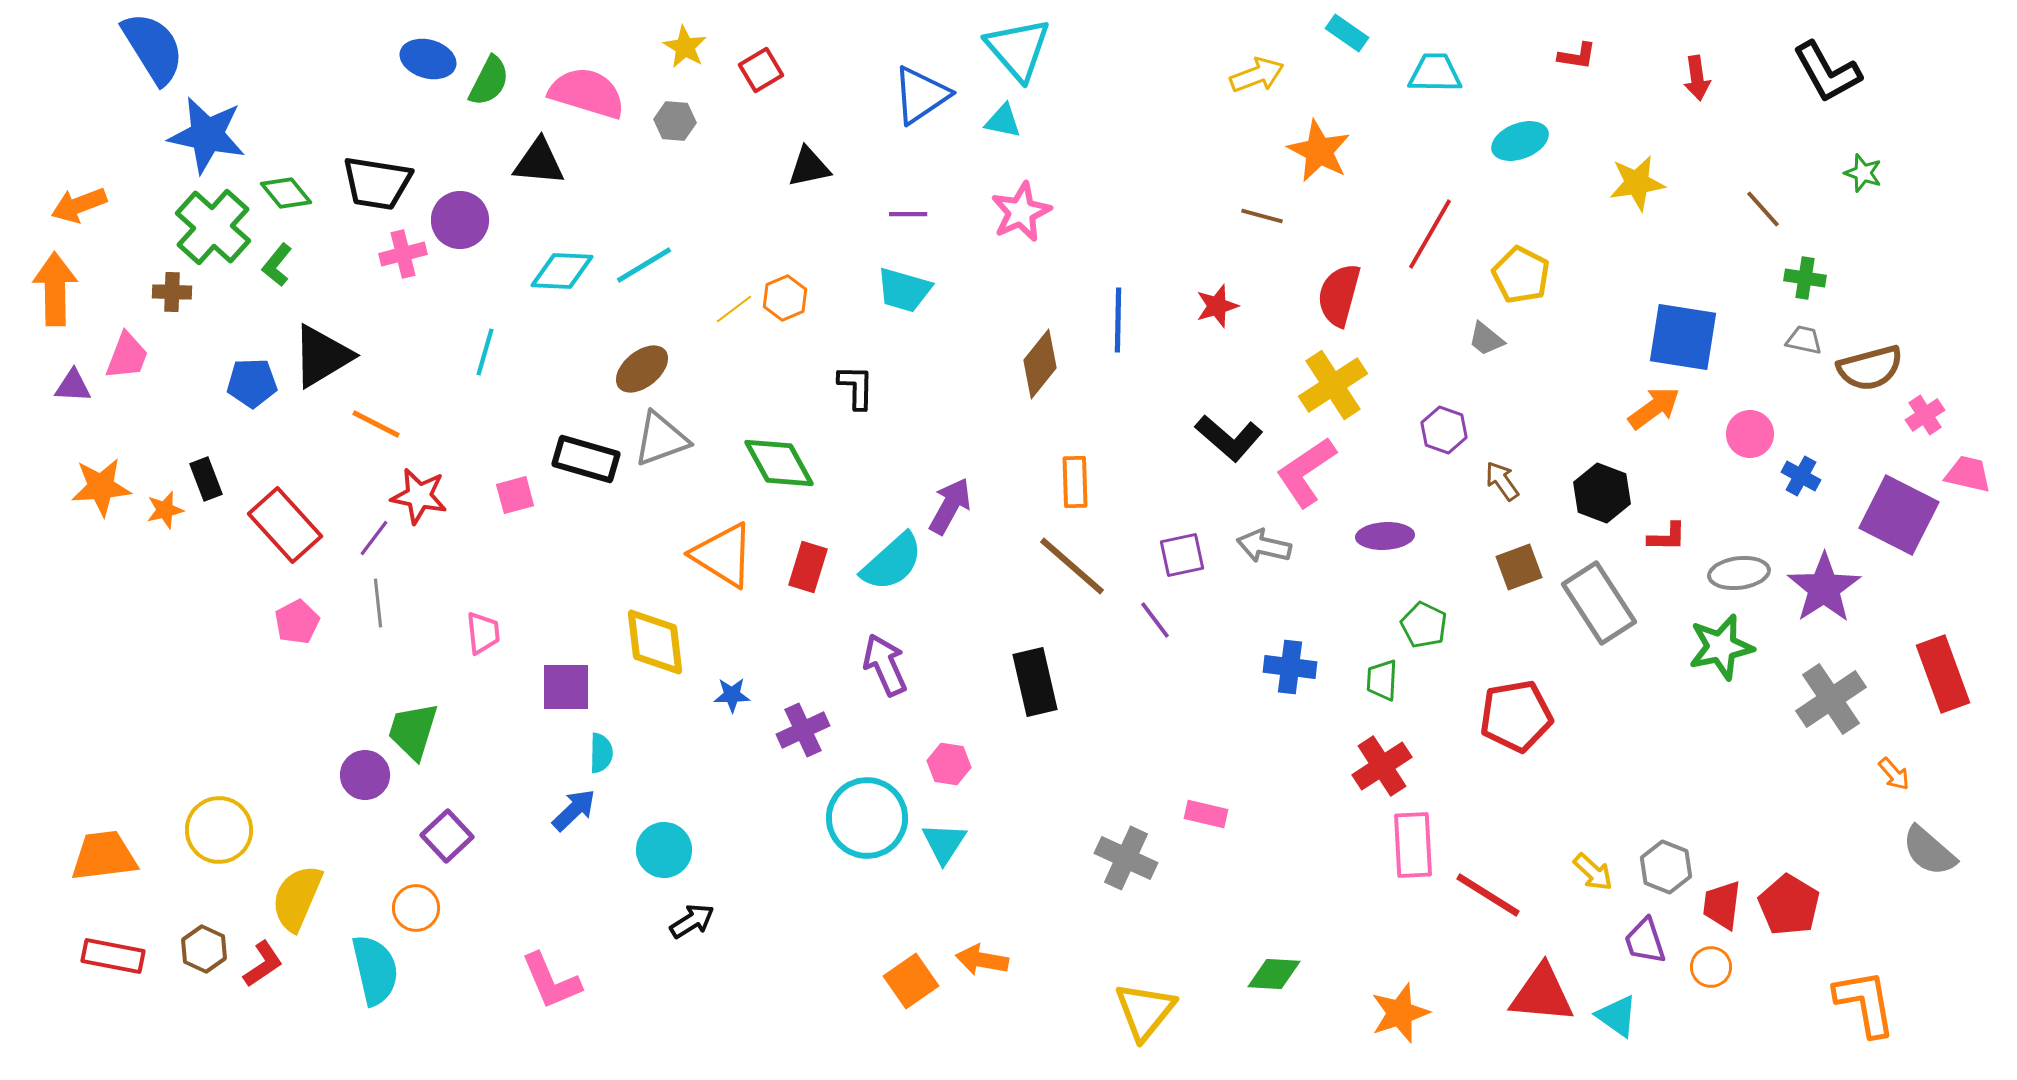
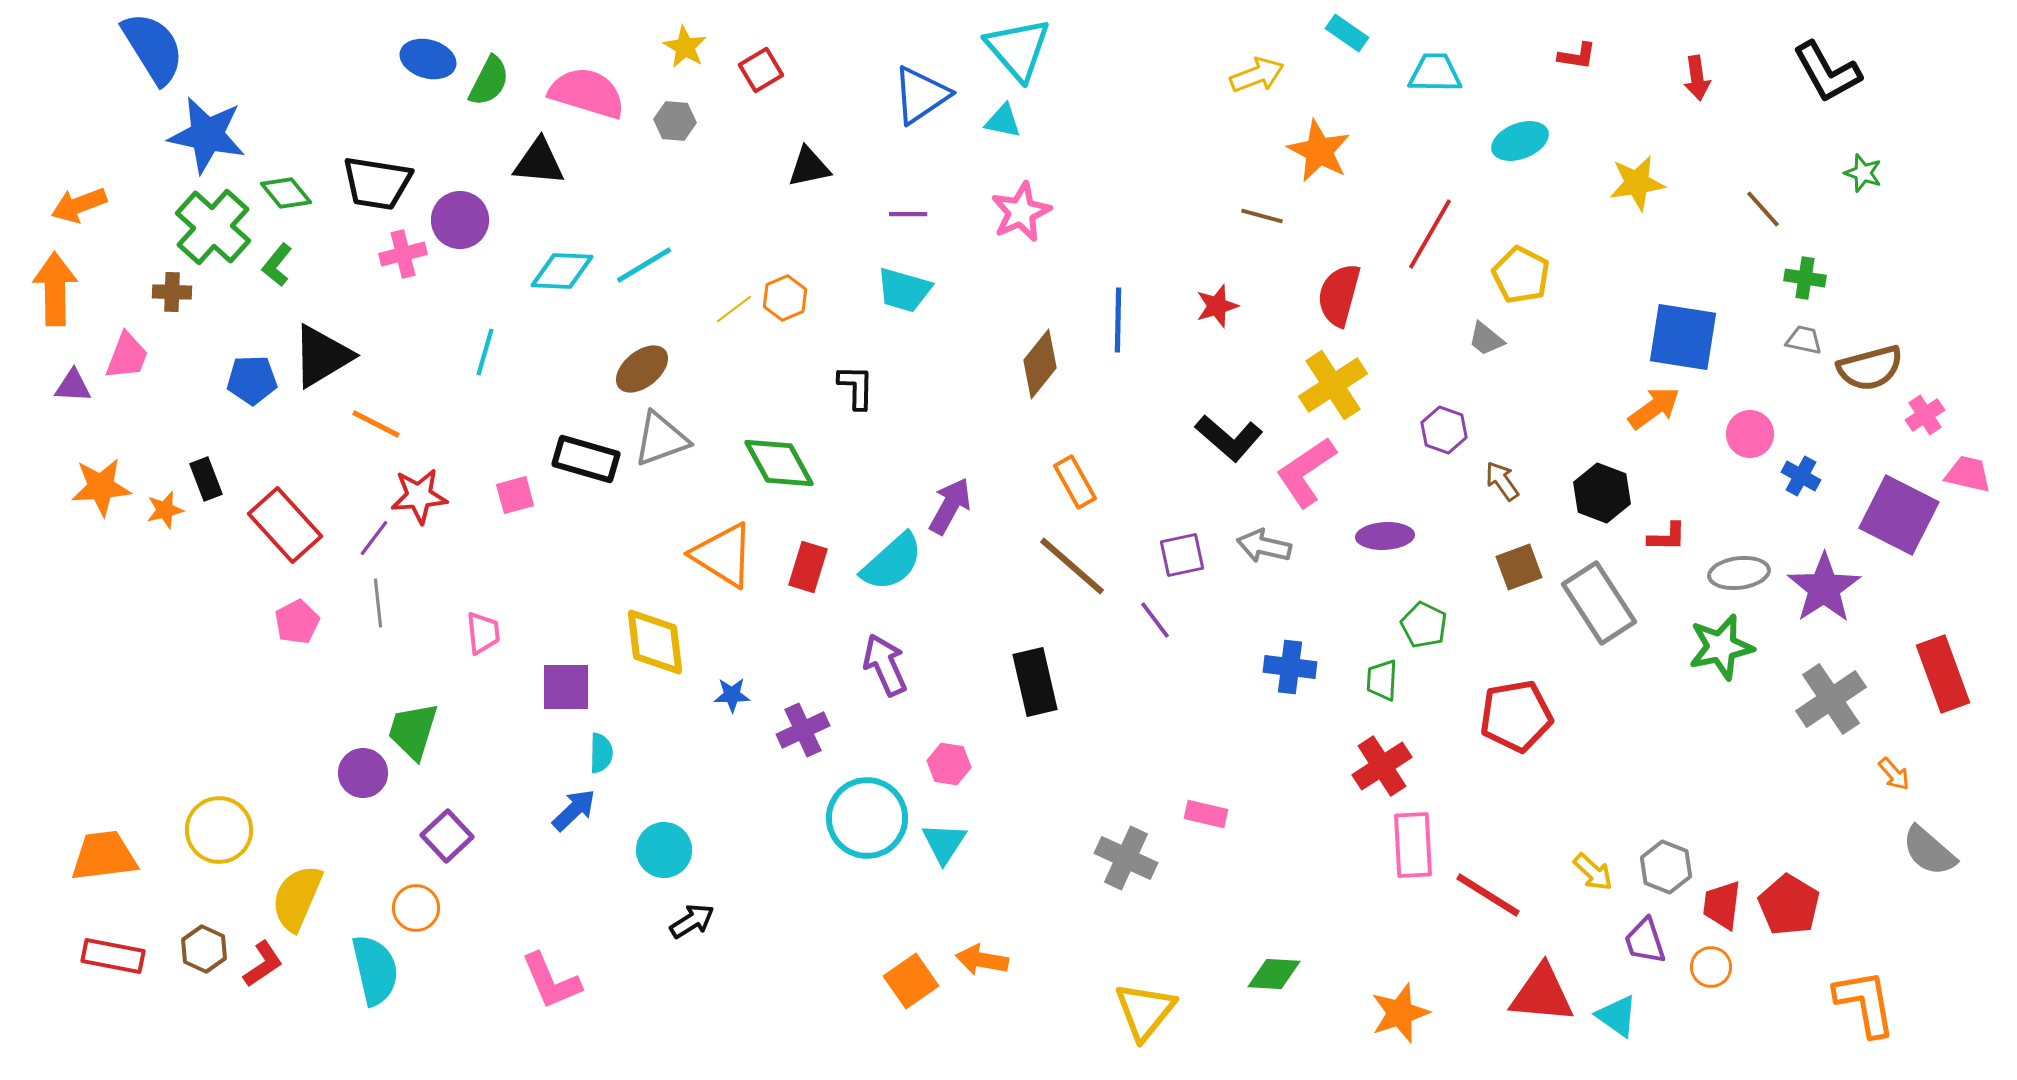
blue pentagon at (252, 383): moved 3 px up
orange rectangle at (1075, 482): rotated 27 degrees counterclockwise
red star at (419, 496): rotated 16 degrees counterclockwise
purple circle at (365, 775): moved 2 px left, 2 px up
